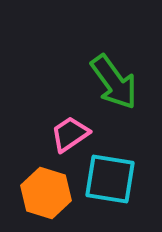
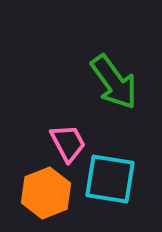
pink trapezoid: moved 2 px left, 9 px down; rotated 96 degrees clockwise
orange hexagon: rotated 21 degrees clockwise
